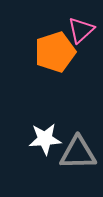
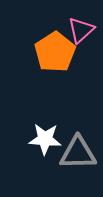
orange pentagon: rotated 15 degrees counterclockwise
white star: rotated 8 degrees clockwise
